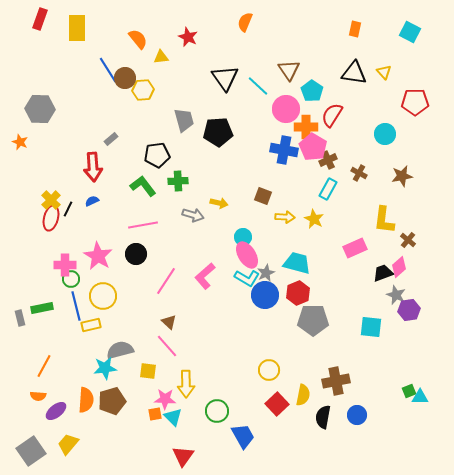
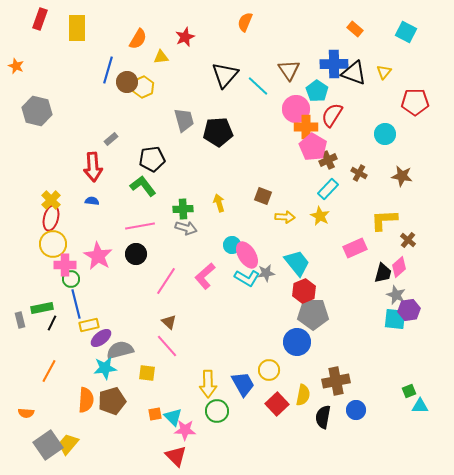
orange rectangle at (355, 29): rotated 63 degrees counterclockwise
cyan square at (410, 32): moved 4 px left
red star at (188, 37): moved 3 px left; rotated 24 degrees clockwise
orange semicircle at (138, 39): rotated 70 degrees clockwise
blue line at (108, 70): rotated 48 degrees clockwise
yellow triangle at (384, 72): rotated 21 degrees clockwise
black triangle at (354, 73): rotated 12 degrees clockwise
brown circle at (125, 78): moved 2 px right, 4 px down
black triangle at (225, 78): moved 3 px up; rotated 16 degrees clockwise
yellow hexagon at (143, 90): moved 3 px up; rotated 20 degrees counterclockwise
cyan pentagon at (312, 91): moved 5 px right
gray hexagon at (40, 109): moved 3 px left, 2 px down; rotated 12 degrees clockwise
pink circle at (286, 109): moved 10 px right
orange star at (20, 142): moved 4 px left, 76 px up
blue cross at (284, 150): moved 50 px right, 86 px up; rotated 12 degrees counterclockwise
black pentagon at (157, 155): moved 5 px left, 4 px down
brown star at (402, 176): rotated 20 degrees clockwise
green cross at (178, 181): moved 5 px right, 28 px down
cyan rectangle at (328, 189): rotated 15 degrees clockwise
blue semicircle at (92, 201): rotated 32 degrees clockwise
yellow arrow at (219, 203): rotated 120 degrees counterclockwise
black line at (68, 209): moved 16 px left, 114 px down
gray arrow at (193, 215): moved 7 px left, 13 px down
yellow star at (314, 219): moved 6 px right, 3 px up
yellow L-shape at (384, 220): rotated 80 degrees clockwise
pink line at (143, 225): moved 3 px left, 1 px down
cyan circle at (243, 237): moved 11 px left, 8 px down
cyan trapezoid at (297, 263): rotated 36 degrees clockwise
gray star at (266, 273): rotated 18 degrees clockwise
black trapezoid at (383, 273): rotated 125 degrees clockwise
red hexagon at (298, 293): moved 6 px right, 2 px up
blue circle at (265, 295): moved 32 px right, 47 px down
yellow circle at (103, 296): moved 50 px left, 52 px up
blue line at (76, 306): moved 2 px up
gray rectangle at (20, 318): moved 2 px down
gray pentagon at (313, 320): moved 6 px up
yellow rectangle at (91, 325): moved 2 px left
cyan square at (371, 327): moved 24 px right, 8 px up
orange line at (44, 366): moved 5 px right, 5 px down
yellow square at (148, 371): moved 1 px left, 2 px down
yellow arrow at (186, 384): moved 22 px right
orange semicircle at (38, 396): moved 12 px left, 17 px down
cyan triangle at (420, 397): moved 9 px down
pink star at (165, 399): moved 20 px right, 31 px down
purple ellipse at (56, 411): moved 45 px right, 73 px up
blue circle at (357, 415): moved 1 px left, 5 px up
blue trapezoid at (243, 436): moved 52 px up
gray square at (31, 451): moved 17 px right, 6 px up
red triangle at (183, 456): moved 7 px left; rotated 20 degrees counterclockwise
